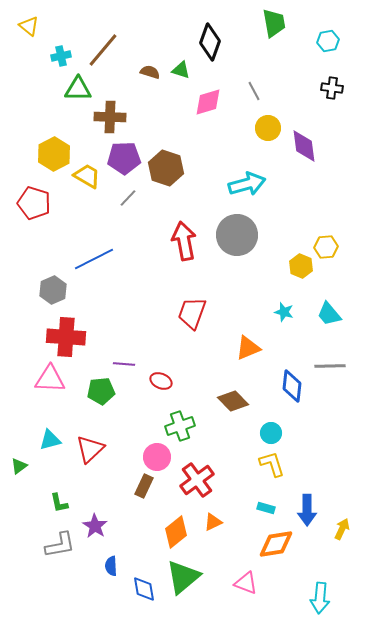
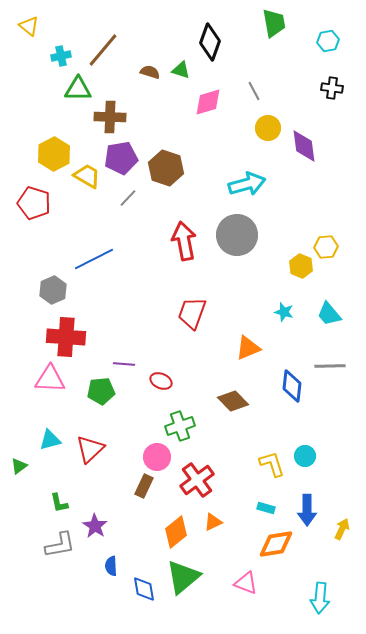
purple pentagon at (124, 158): moved 3 px left; rotated 8 degrees counterclockwise
cyan circle at (271, 433): moved 34 px right, 23 px down
